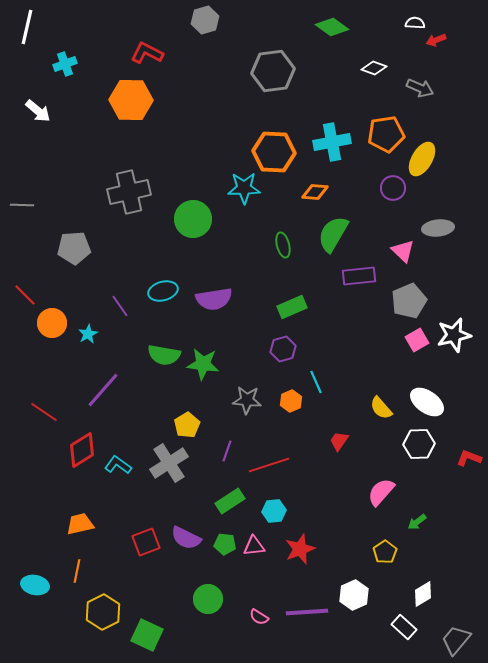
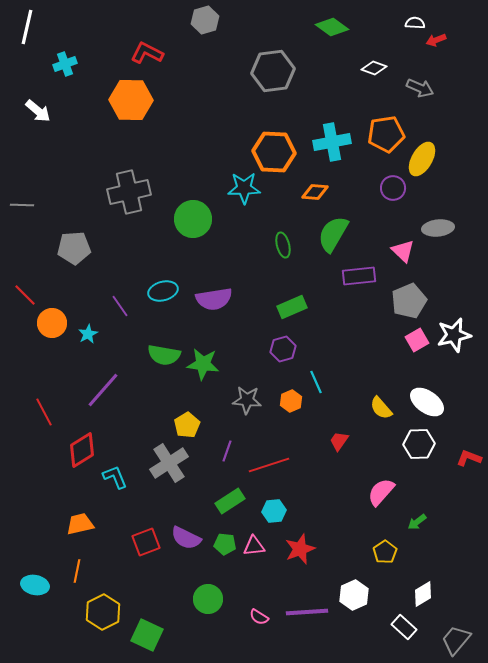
red line at (44, 412): rotated 28 degrees clockwise
cyan L-shape at (118, 465): moved 3 px left, 12 px down; rotated 32 degrees clockwise
